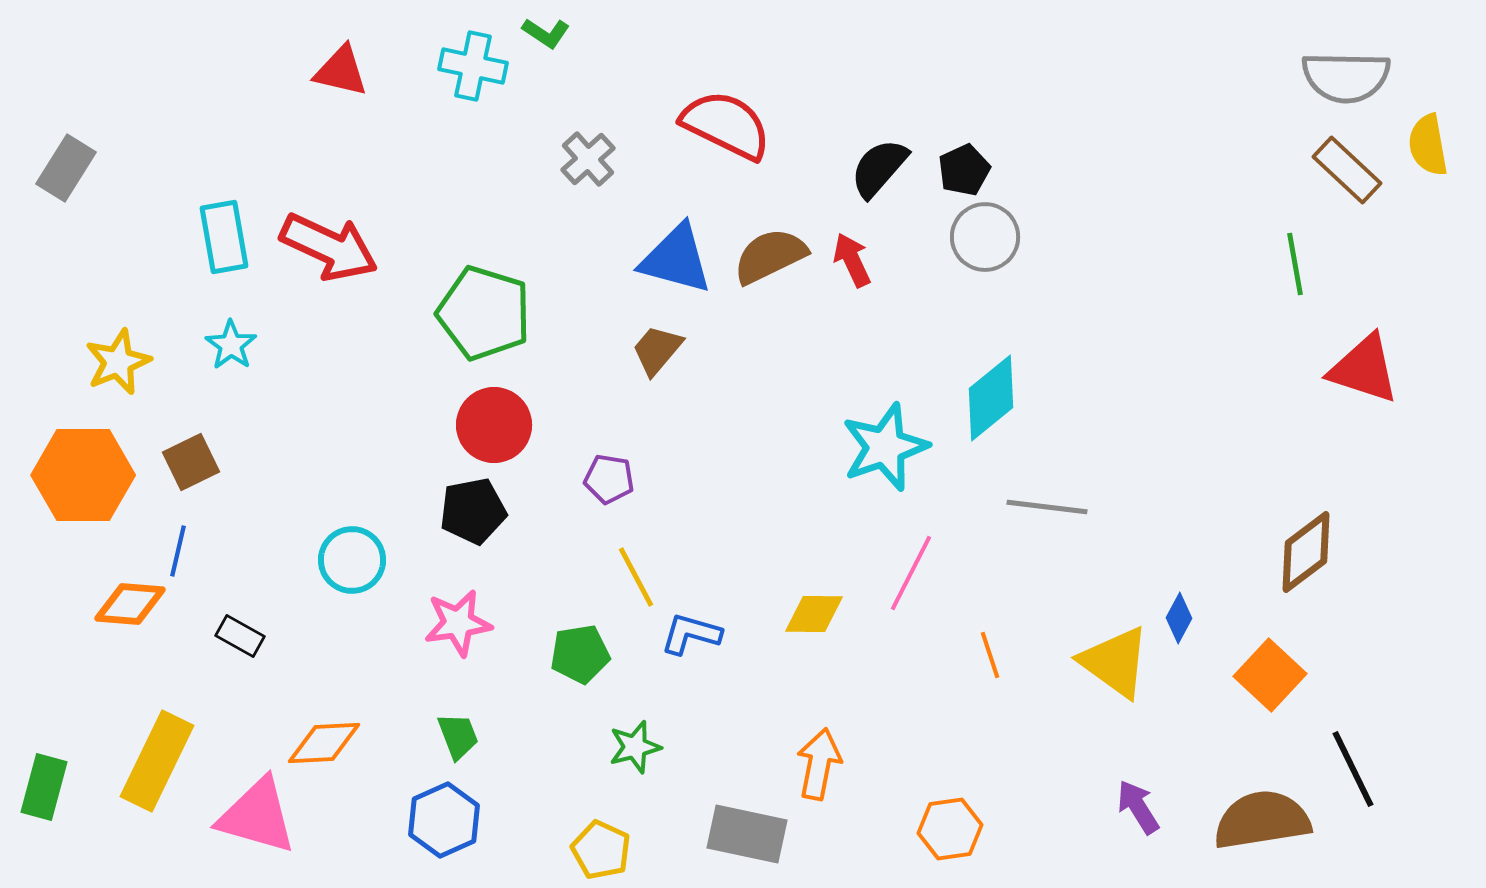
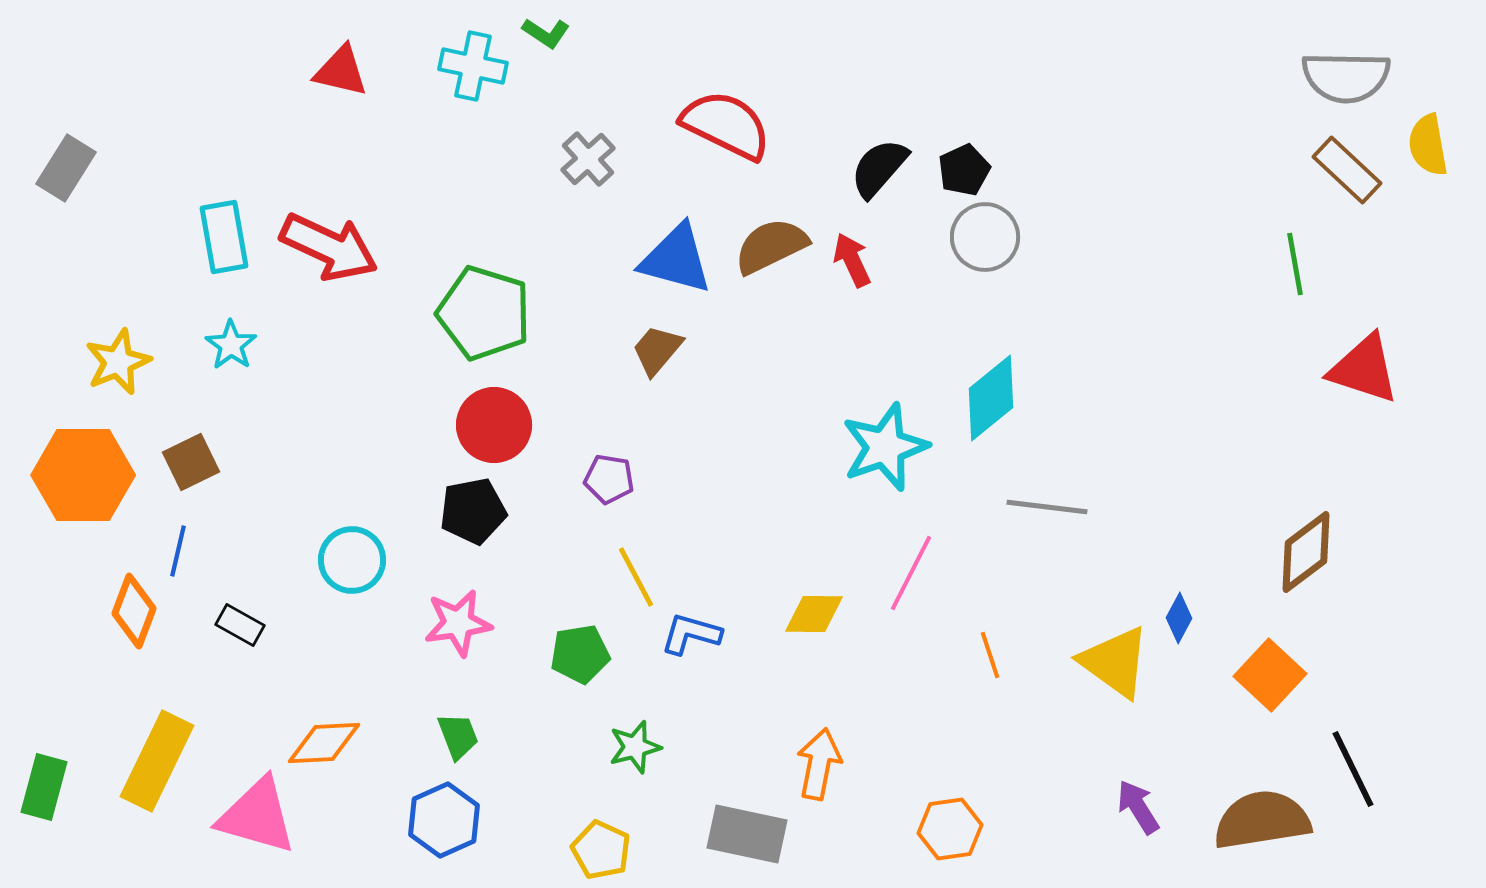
brown semicircle at (770, 256): moved 1 px right, 10 px up
orange diamond at (130, 604): moved 4 px right, 7 px down; rotated 74 degrees counterclockwise
black rectangle at (240, 636): moved 11 px up
